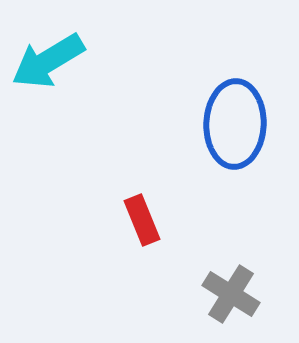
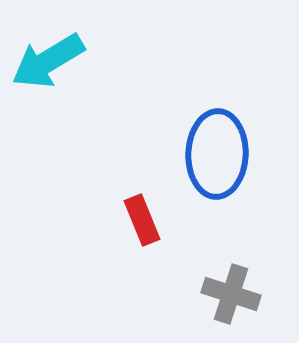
blue ellipse: moved 18 px left, 30 px down
gray cross: rotated 14 degrees counterclockwise
